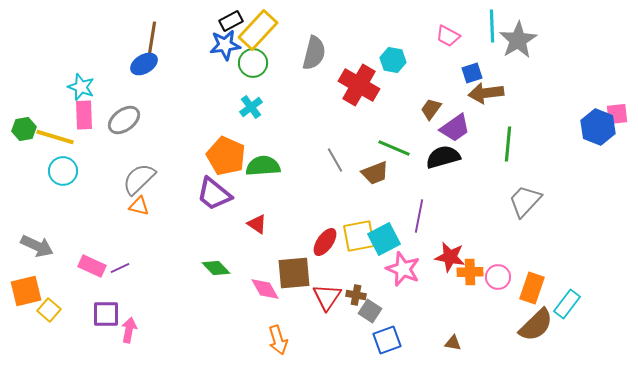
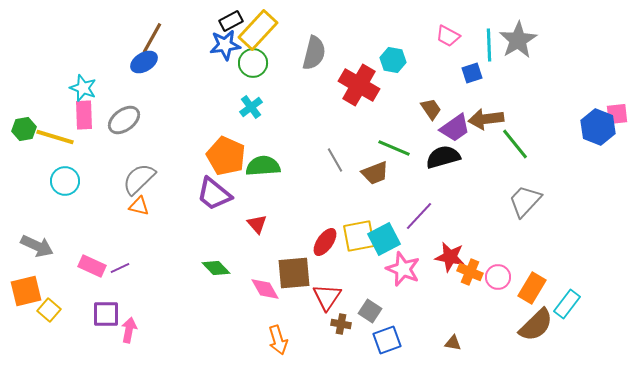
cyan line at (492, 26): moved 3 px left, 19 px down
brown line at (152, 38): rotated 20 degrees clockwise
blue ellipse at (144, 64): moved 2 px up
cyan star at (81, 87): moved 2 px right, 1 px down
brown arrow at (486, 93): moved 26 px down
brown trapezoid at (431, 109): rotated 110 degrees clockwise
green line at (508, 144): moved 7 px right; rotated 44 degrees counterclockwise
cyan circle at (63, 171): moved 2 px right, 10 px down
purple line at (419, 216): rotated 32 degrees clockwise
red triangle at (257, 224): rotated 15 degrees clockwise
orange cross at (470, 272): rotated 25 degrees clockwise
orange rectangle at (532, 288): rotated 12 degrees clockwise
brown cross at (356, 295): moved 15 px left, 29 px down
